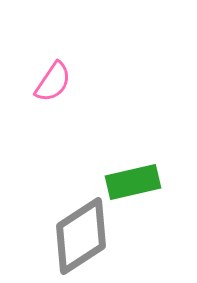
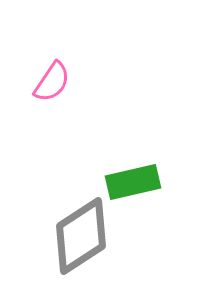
pink semicircle: moved 1 px left
